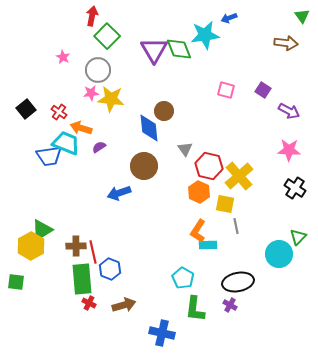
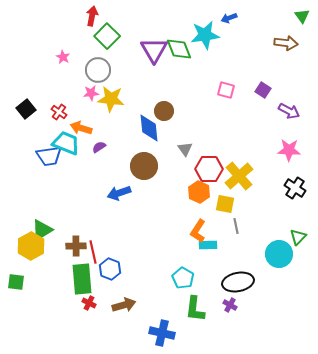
red hexagon at (209, 166): moved 3 px down; rotated 12 degrees counterclockwise
